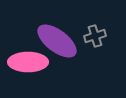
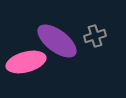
pink ellipse: moved 2 px left; rotated 15 degrees counterclockwise
